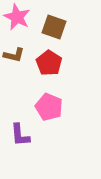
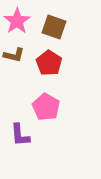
pink star: moved 4 px down; rotated 12 degrees clockwise
pink pentagon: moved 3 px left; rotated 8 degrees clockwise
